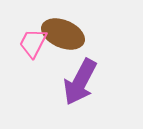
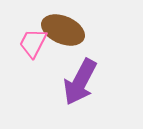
brown ellipse: moved 4 px up
